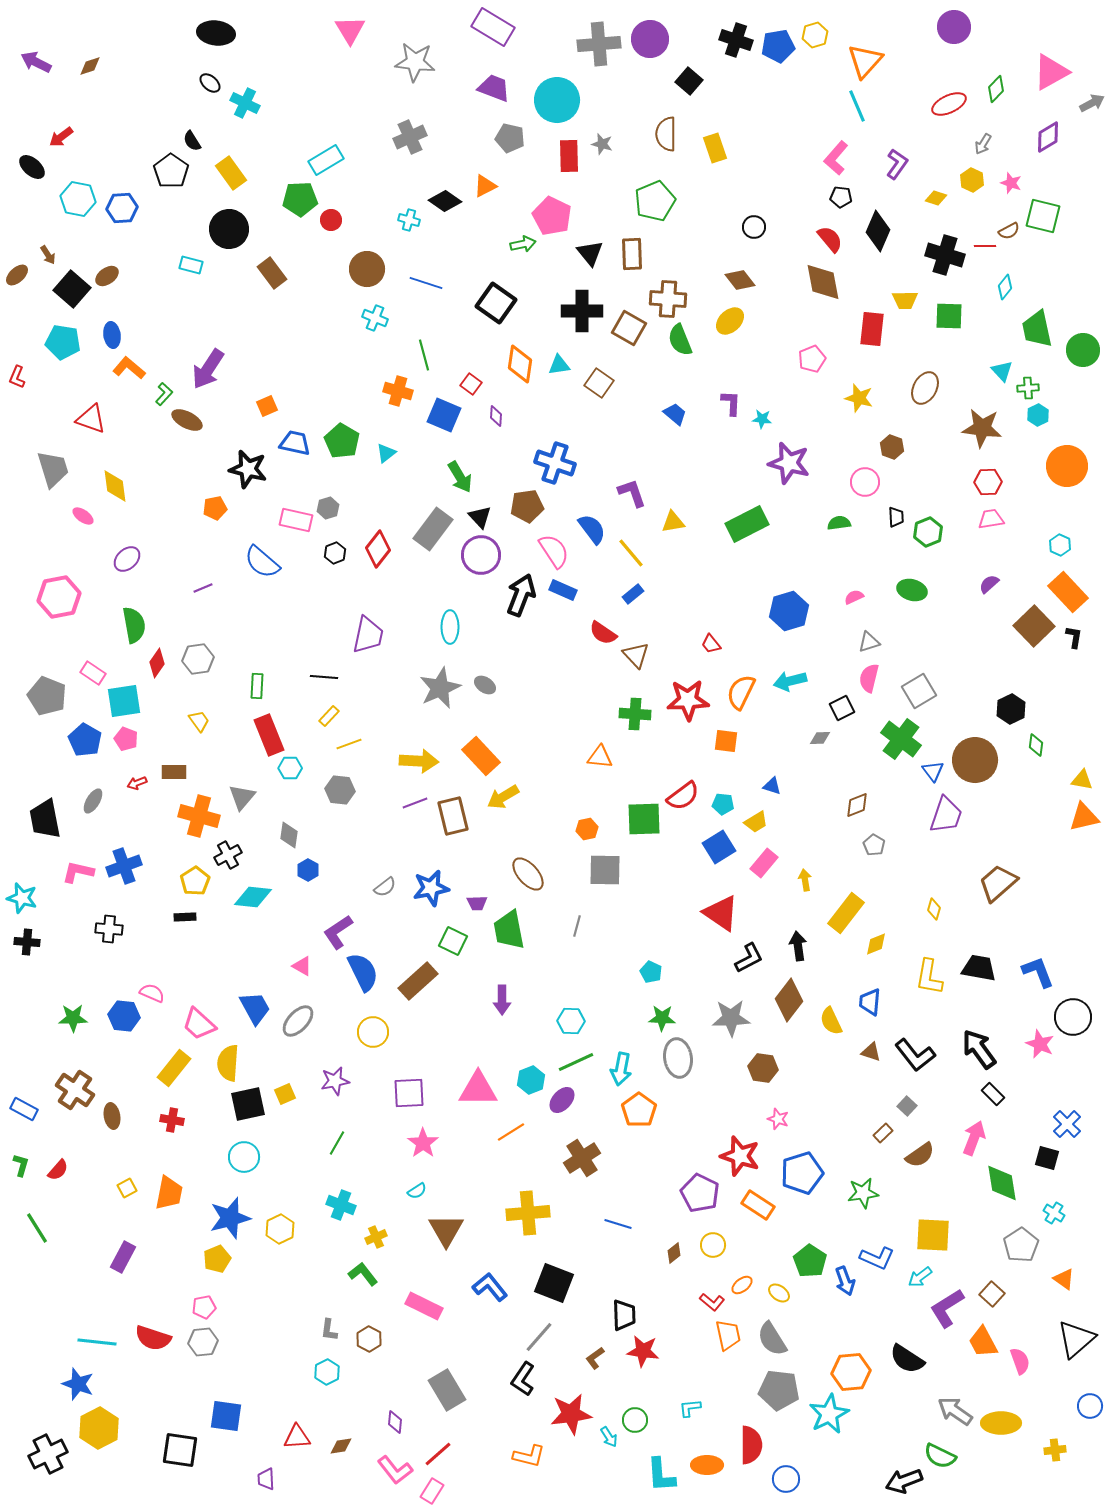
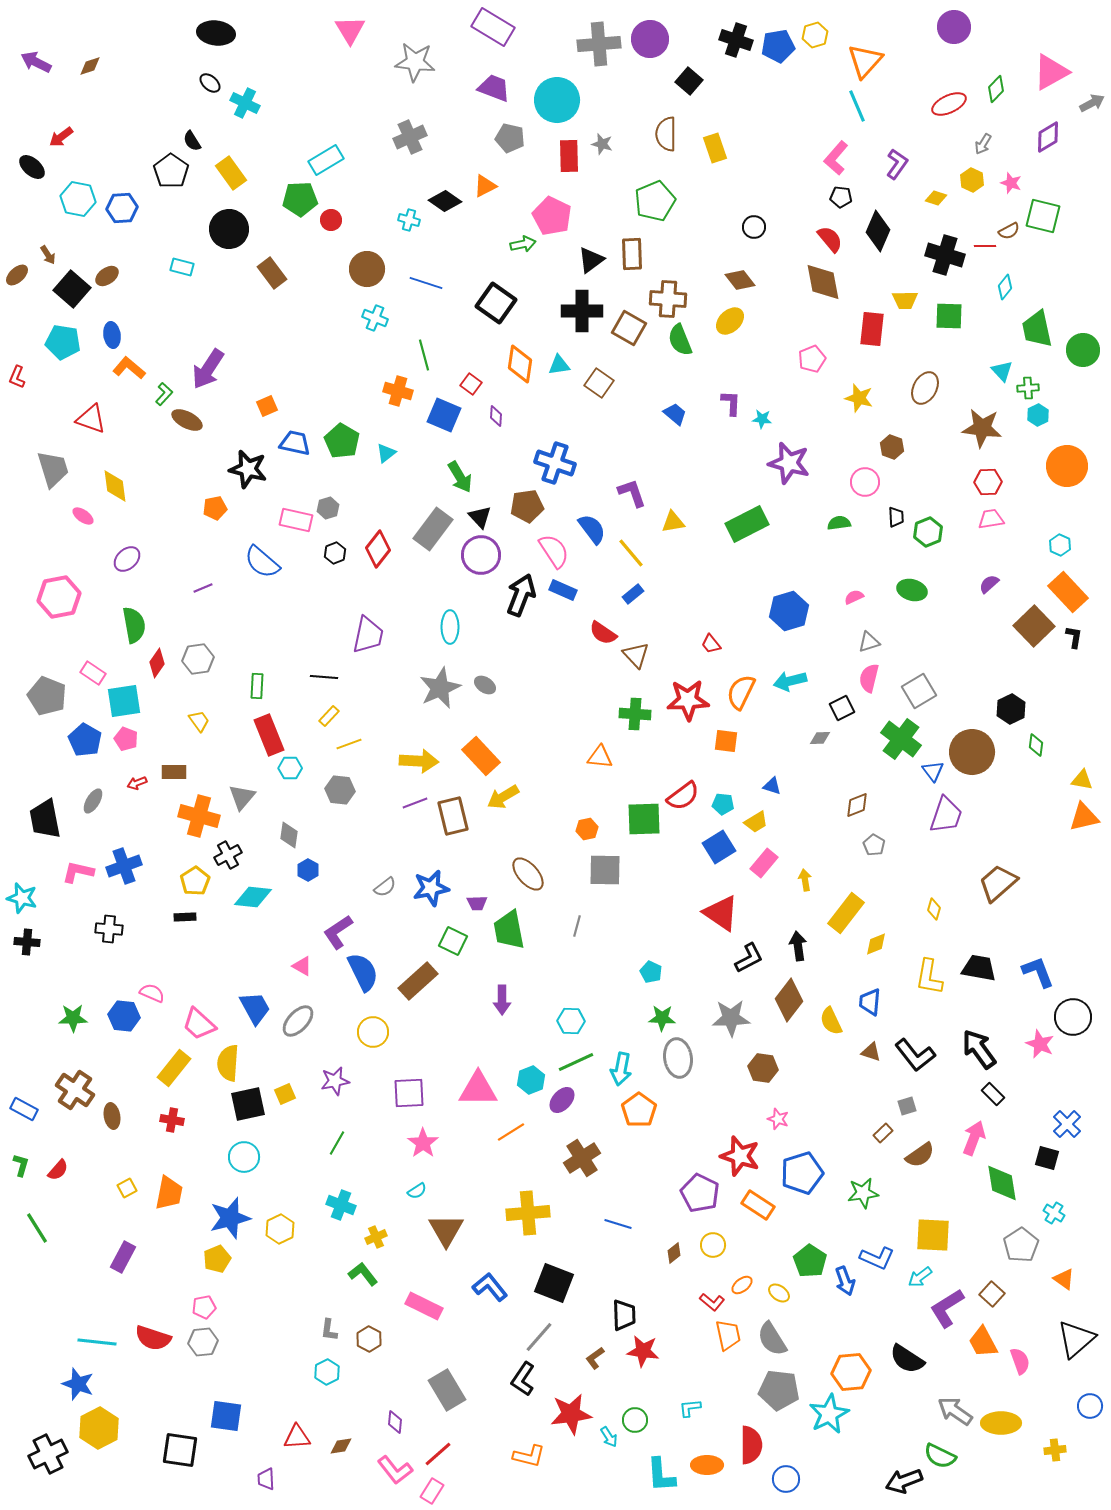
black triangle at (590, 253): moved 1 px right, 7 px down; rotated 32 degrees clockwise
cyan rectangle at (191, 265): moved 9 px left, 2 px down
brown circle at (975, 760): moved 3 px left, 8 px up
gray square at (907, 1106): rotated 30 degrees clockwise
